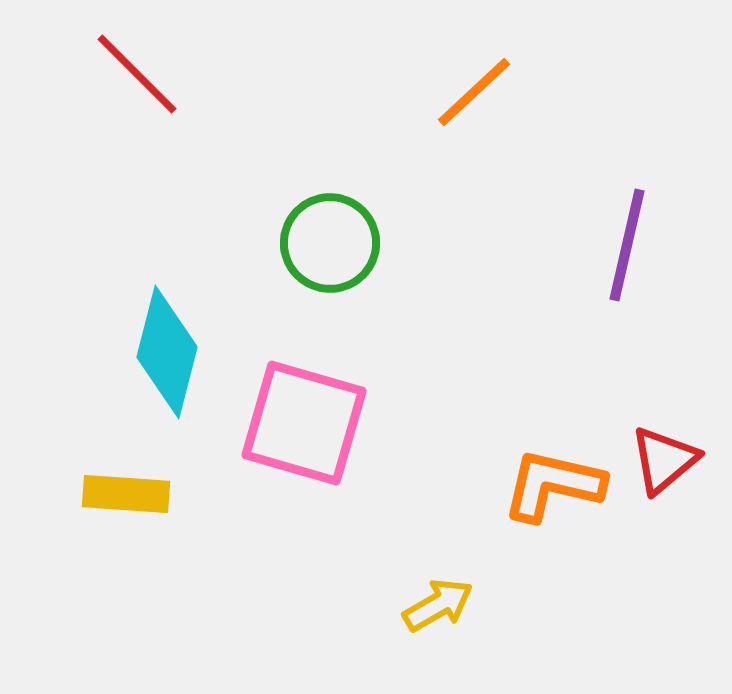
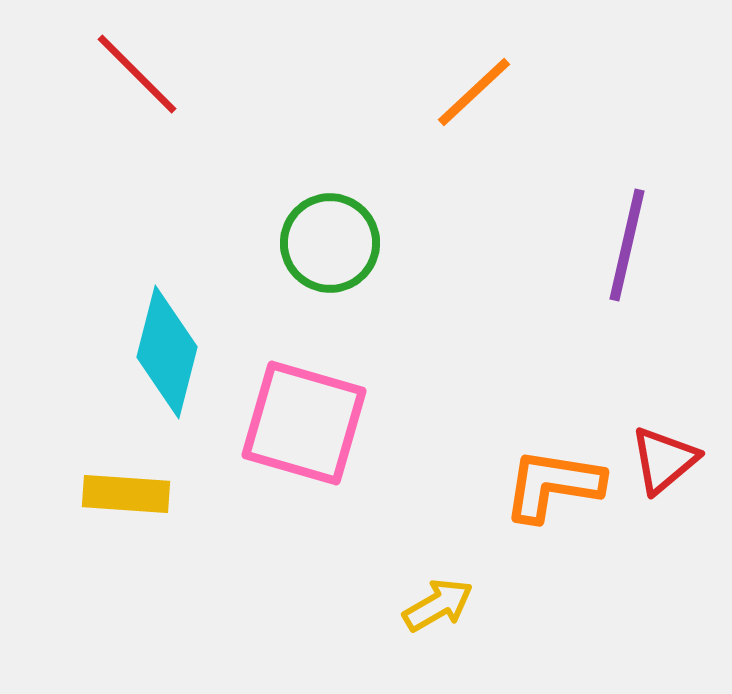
orange L-shape: rotated 4 degrees counterclockwise
